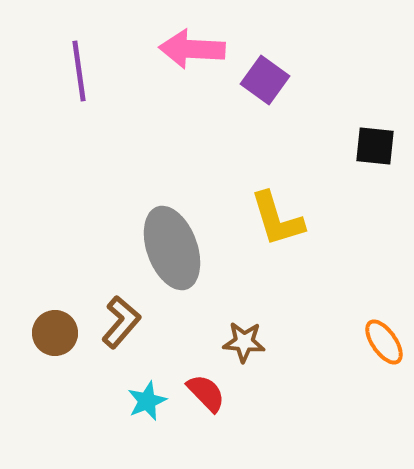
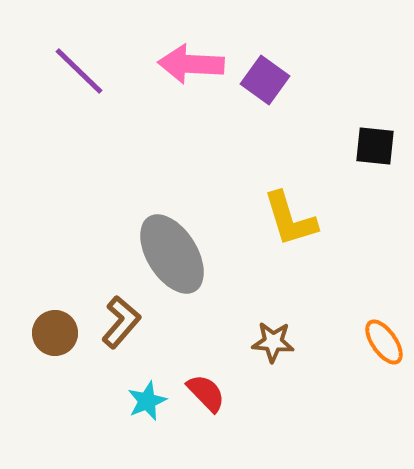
pink arrow: moved 1 px left, 15 px down
purple line: rotated 38 degrees counterclockwise
yellow L-shape: moved 13 px right
gray ellipse: moved 6 px down; rotated 12 degrees counterclockwise
brown star: moved 29 px right
